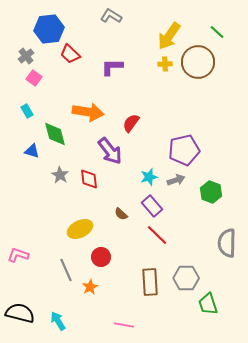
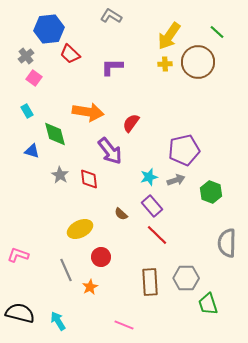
pink line: rotated 12 degrees clockwise
